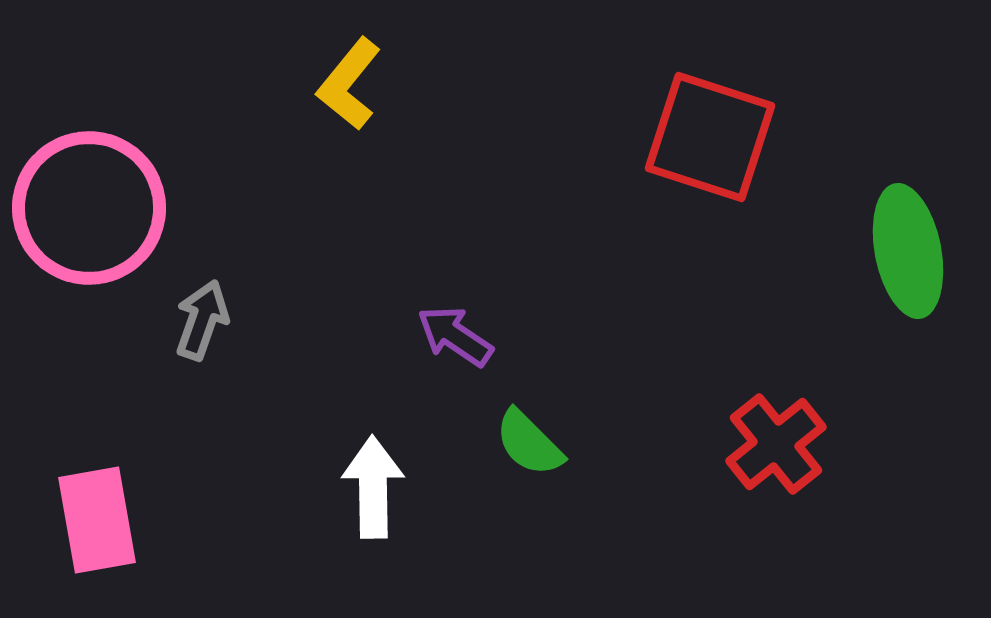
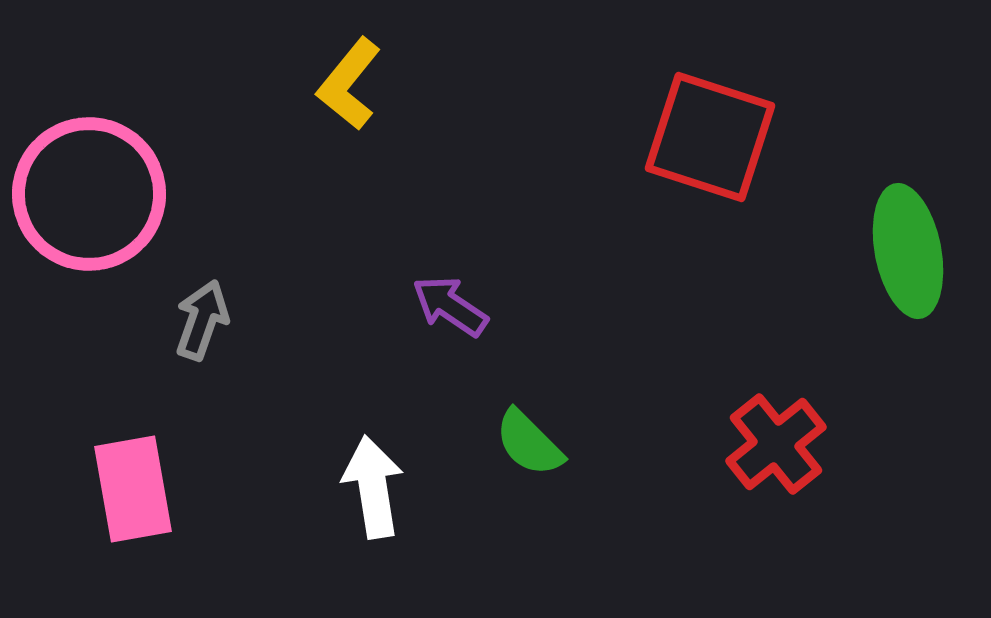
pink circle: moved 14 px up
purple arrow: moved 5 px left, 30 px up
white arrow: rotated 8 degrees counterclockwise
pink rectangle: moved 36 px right, 31 px up
